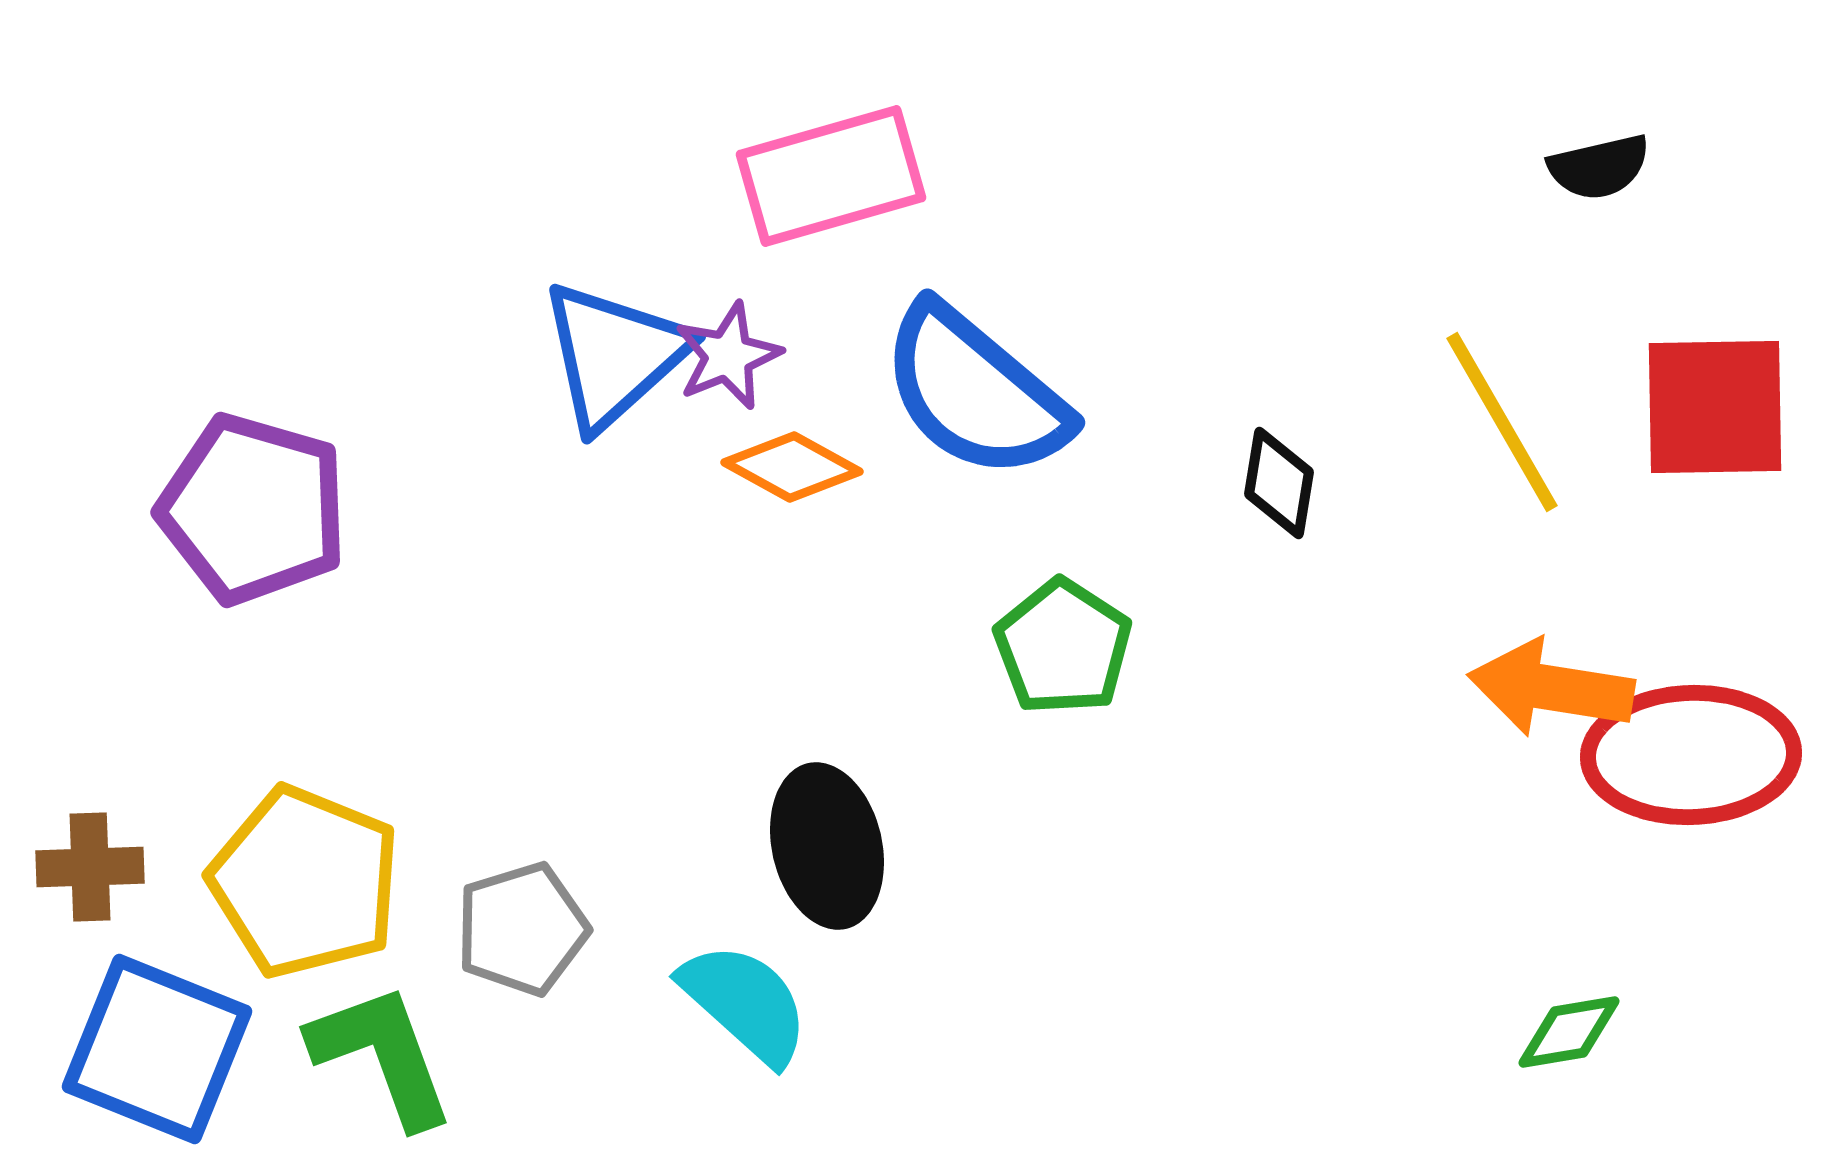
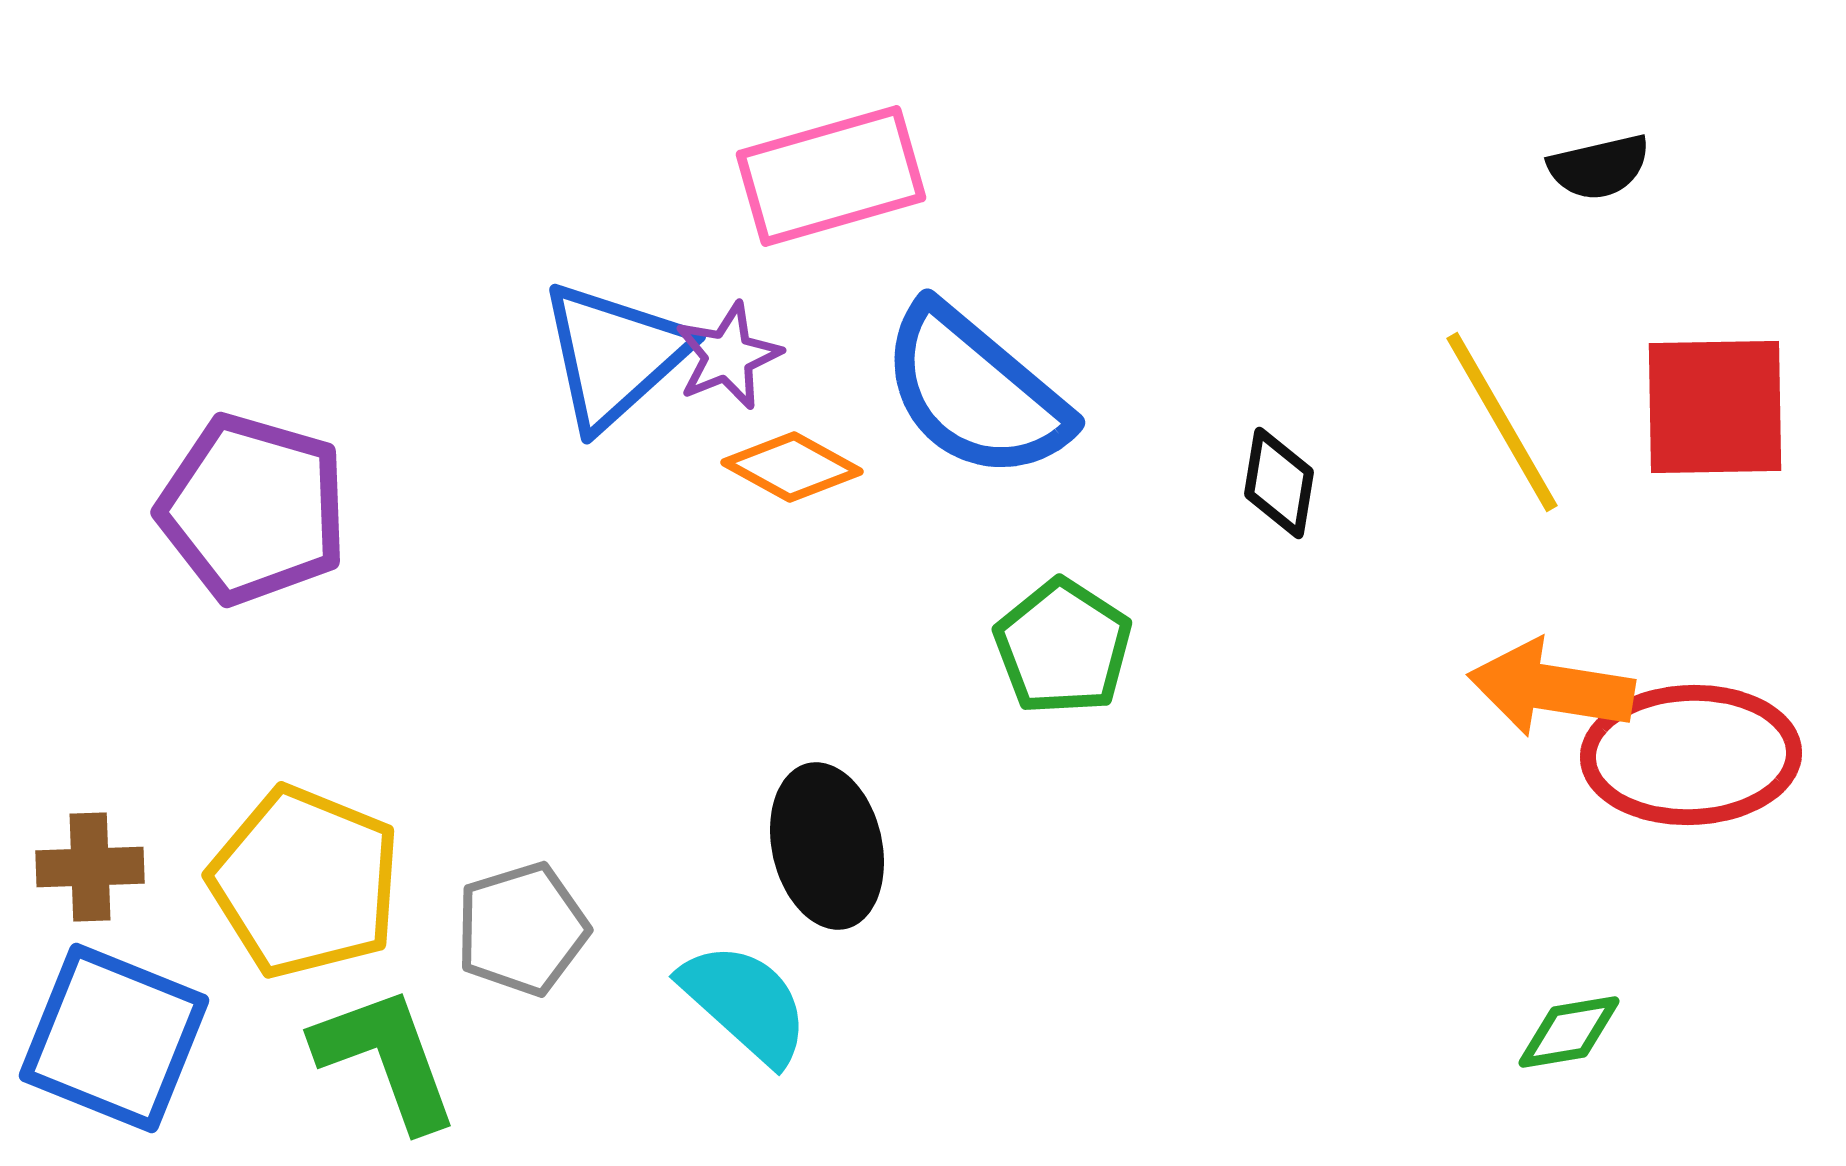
blue square: moved 43 px left, 11 px up
green L-shape: moved 4 px right, 3 px down
